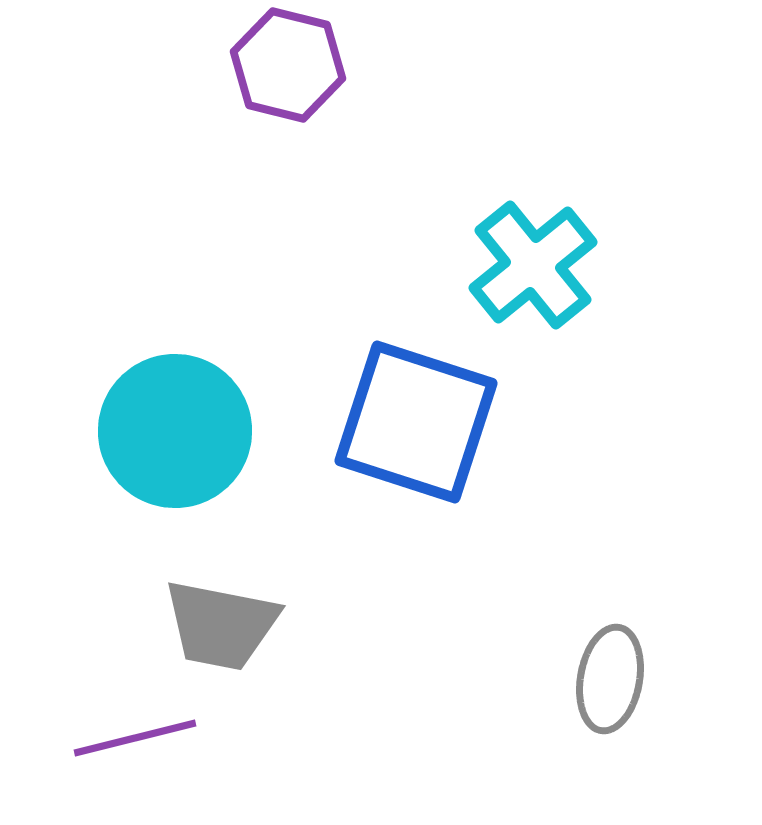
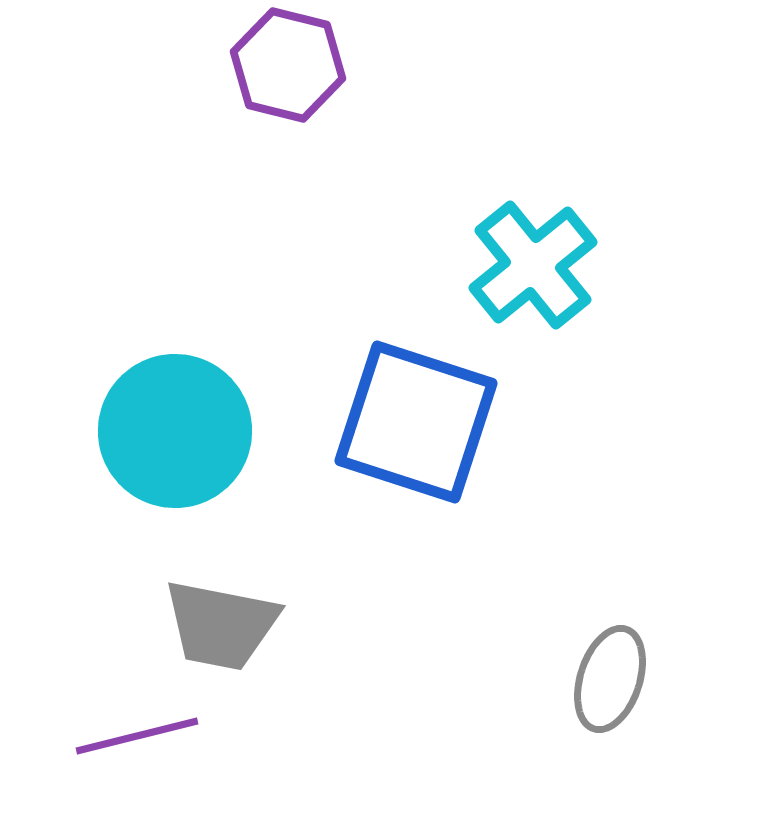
gray ellipse: rotated 8 degrees clockwise
purple line: moved 2 px right, 2 px up
